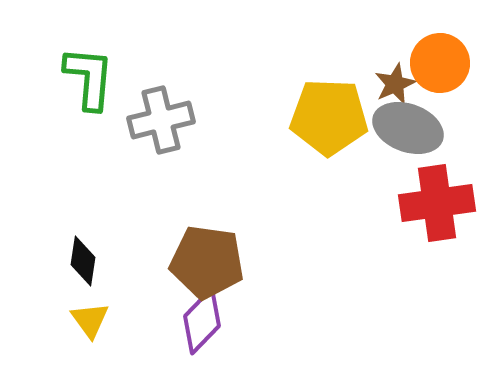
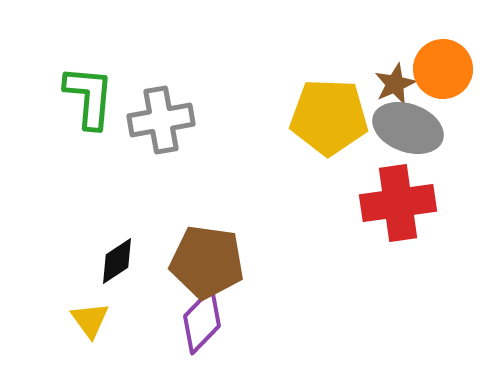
orange circle: moved 3 px right, 6 px down
green L-shape: moved 19 px down
gray cross: rotated 4 degrees clockwise
red cross: moved 39 px left
black diamond: moved 34 px right; rotated 48 degrees clockwise
